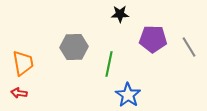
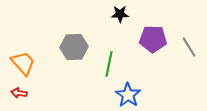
orange trapezoid: rotated 32 degrees counterclockwise
